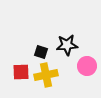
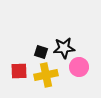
black star: moved 3 px left, 3 px down
pink circle: moved 8 px left, 1 px down
red square: moved 2 px left, 1 px up
